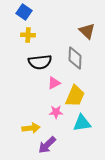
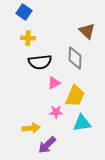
yellow cross: moved 3 px down
